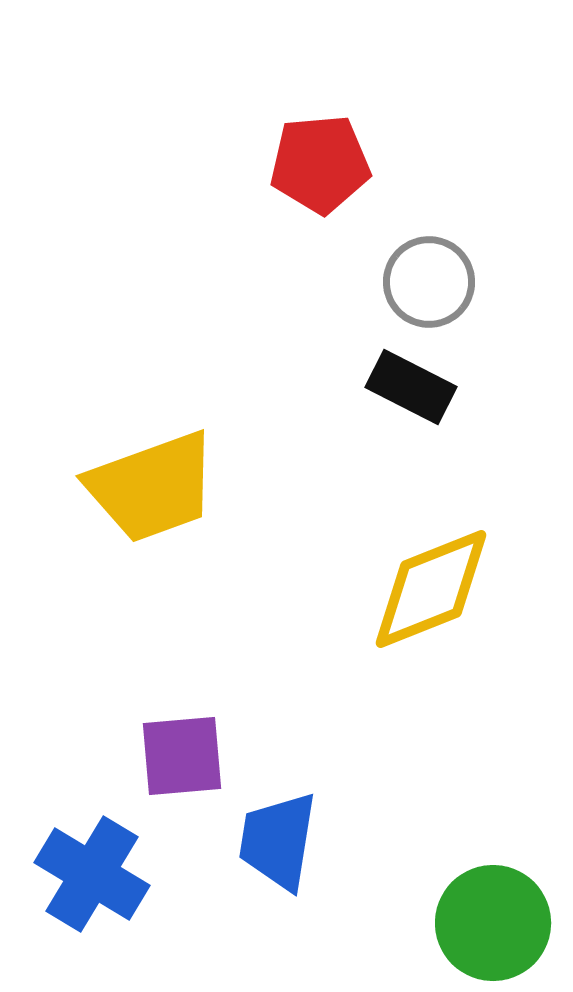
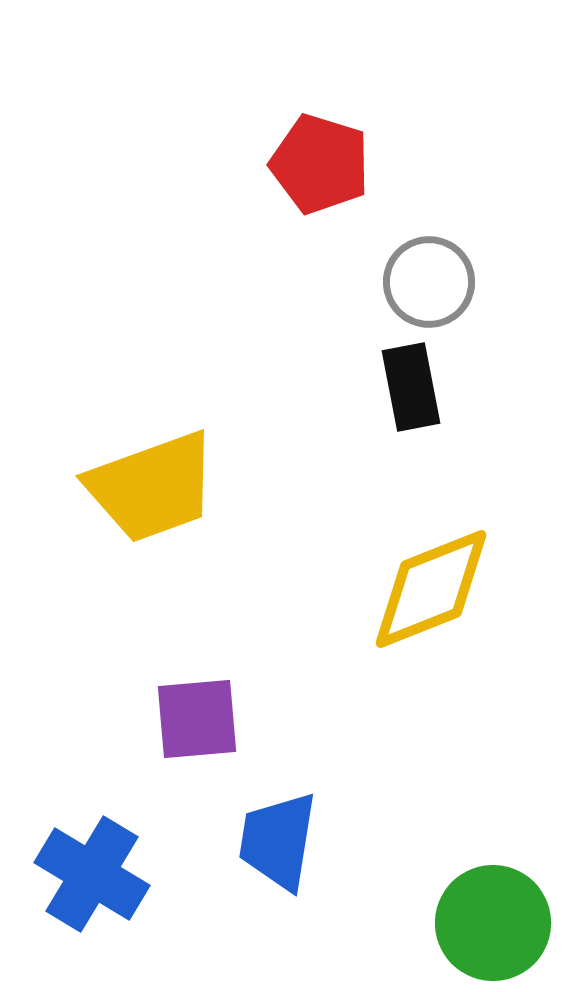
red pentagon: rotated 22 degrees clockwise
black rectangle: rotated 52 degrees clockwise
purple square: moved 15 px right, 37 px up
